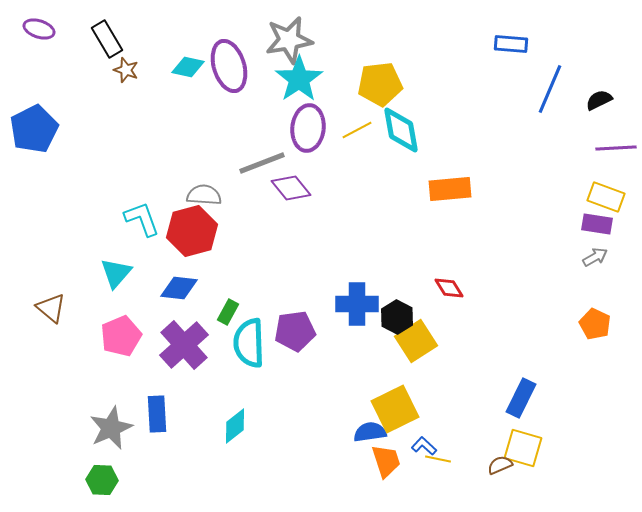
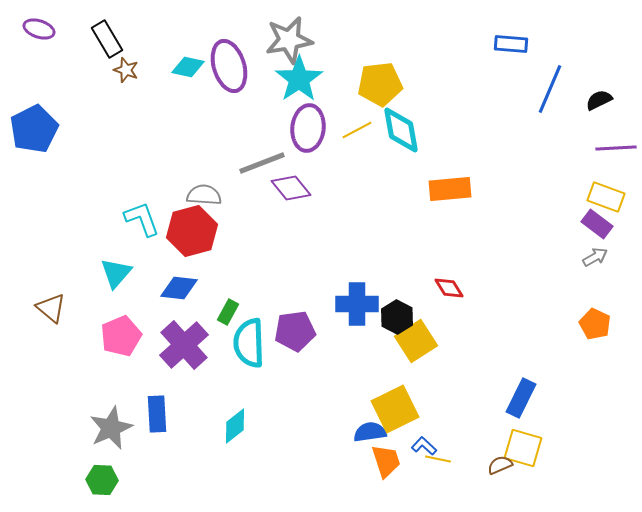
purple rectangle at (597, 224): rotated 28 degrees clockwise
